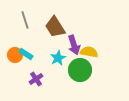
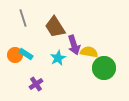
gray line: moved 2 px left, 2 px up
green circle: moved 24 px right, 2 px up
purple cross: moved 5 px down
